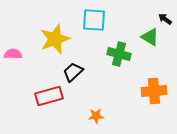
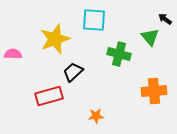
green triangle: rotated 18 degrees clockwise
